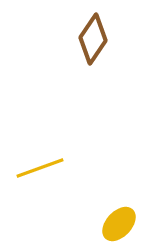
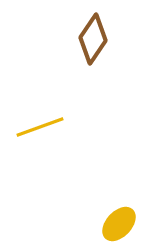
yellow line: moved 41 px up
